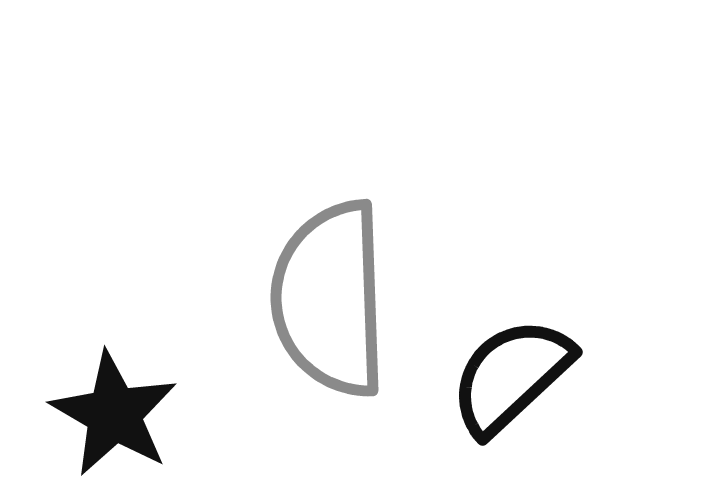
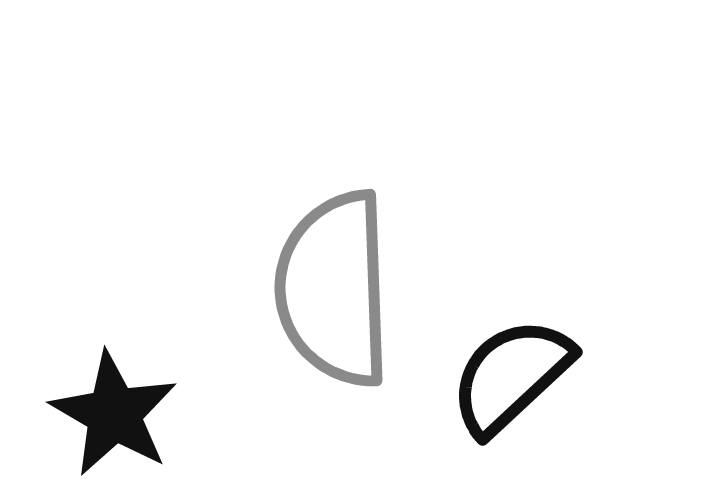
gray semicircle: moved 4 px right, 10 px up
